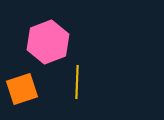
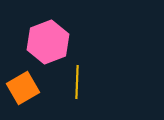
orange square: moved 1 px right, 1 px up; rotated 12 degrees counterclockwise
